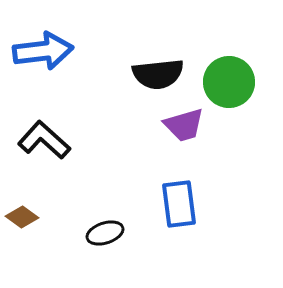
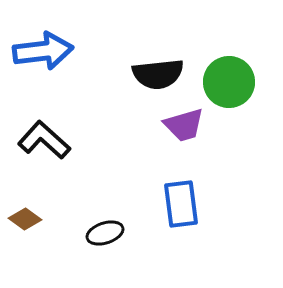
blue rectangle: moved 2 px right
brown diamond: moved 3 px right, 2 px down
